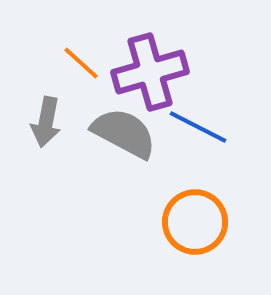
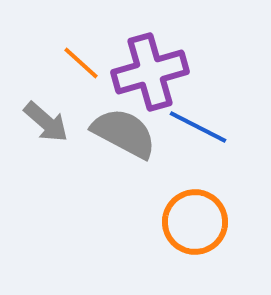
gray arrow: rotated 60 degrees counterclockwise
